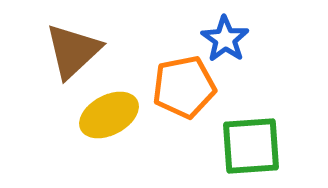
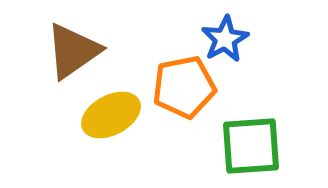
blue star: rotated 9 degrees clockwise
brown triangle: rotated 8 degrees clockwise
yellow ellipse: moved 2 px right
